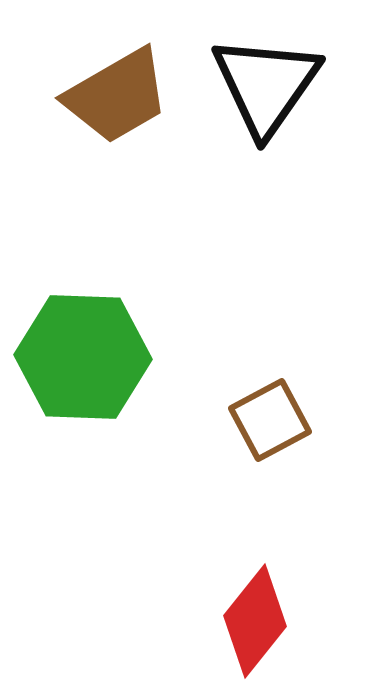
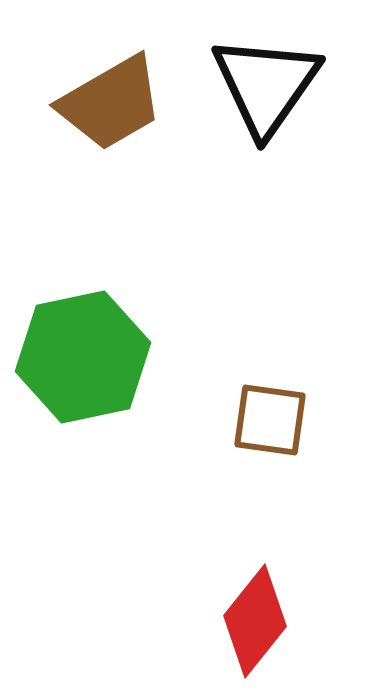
brown trapezoid: moved 6 px left, 7 px down
green hexagon: rotated 14 degrees counterclockwise
brown square: rotated 36 degrees clockwise
